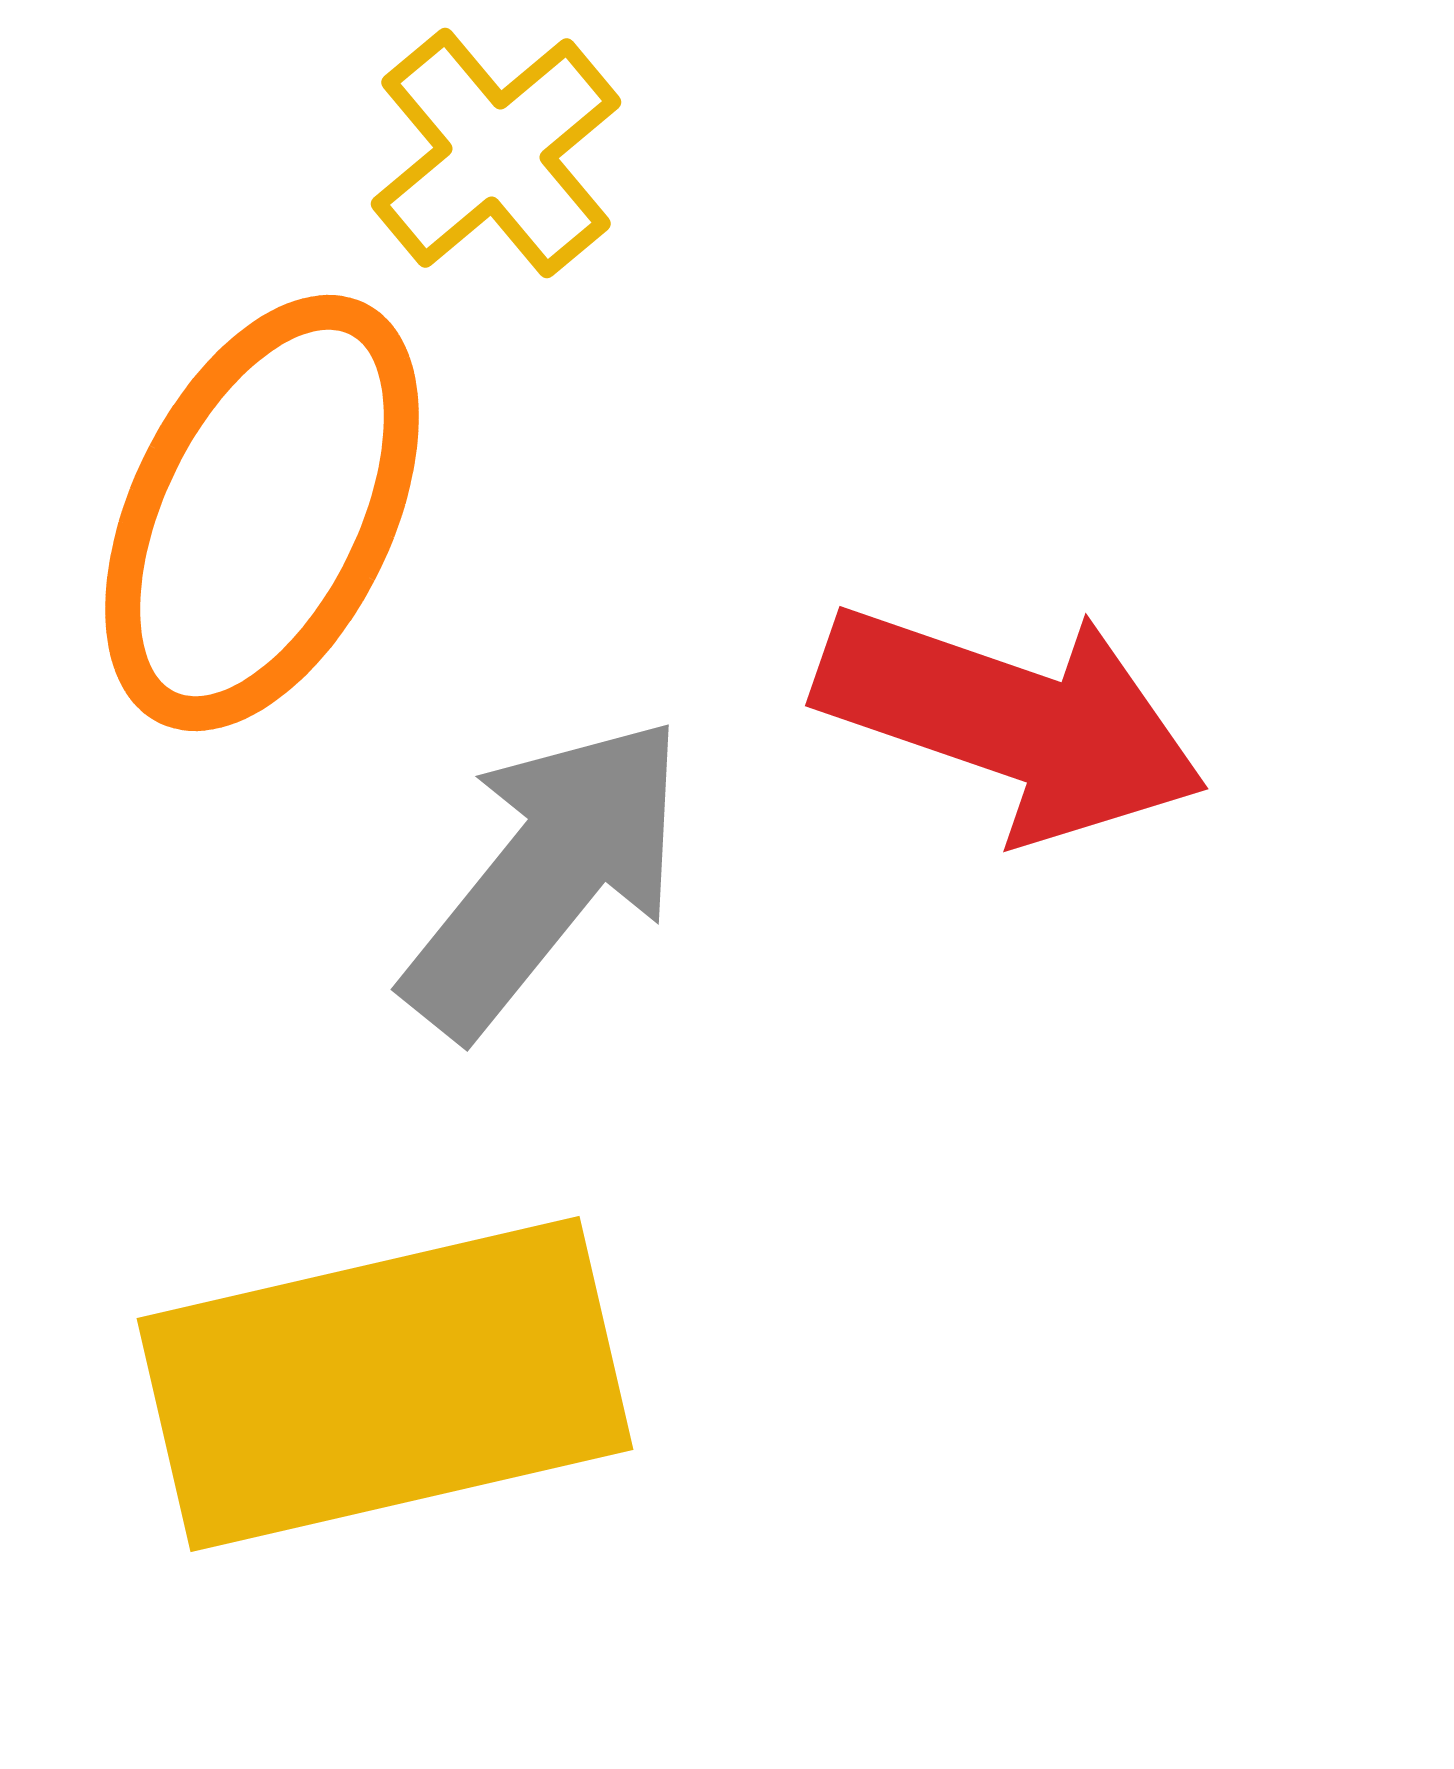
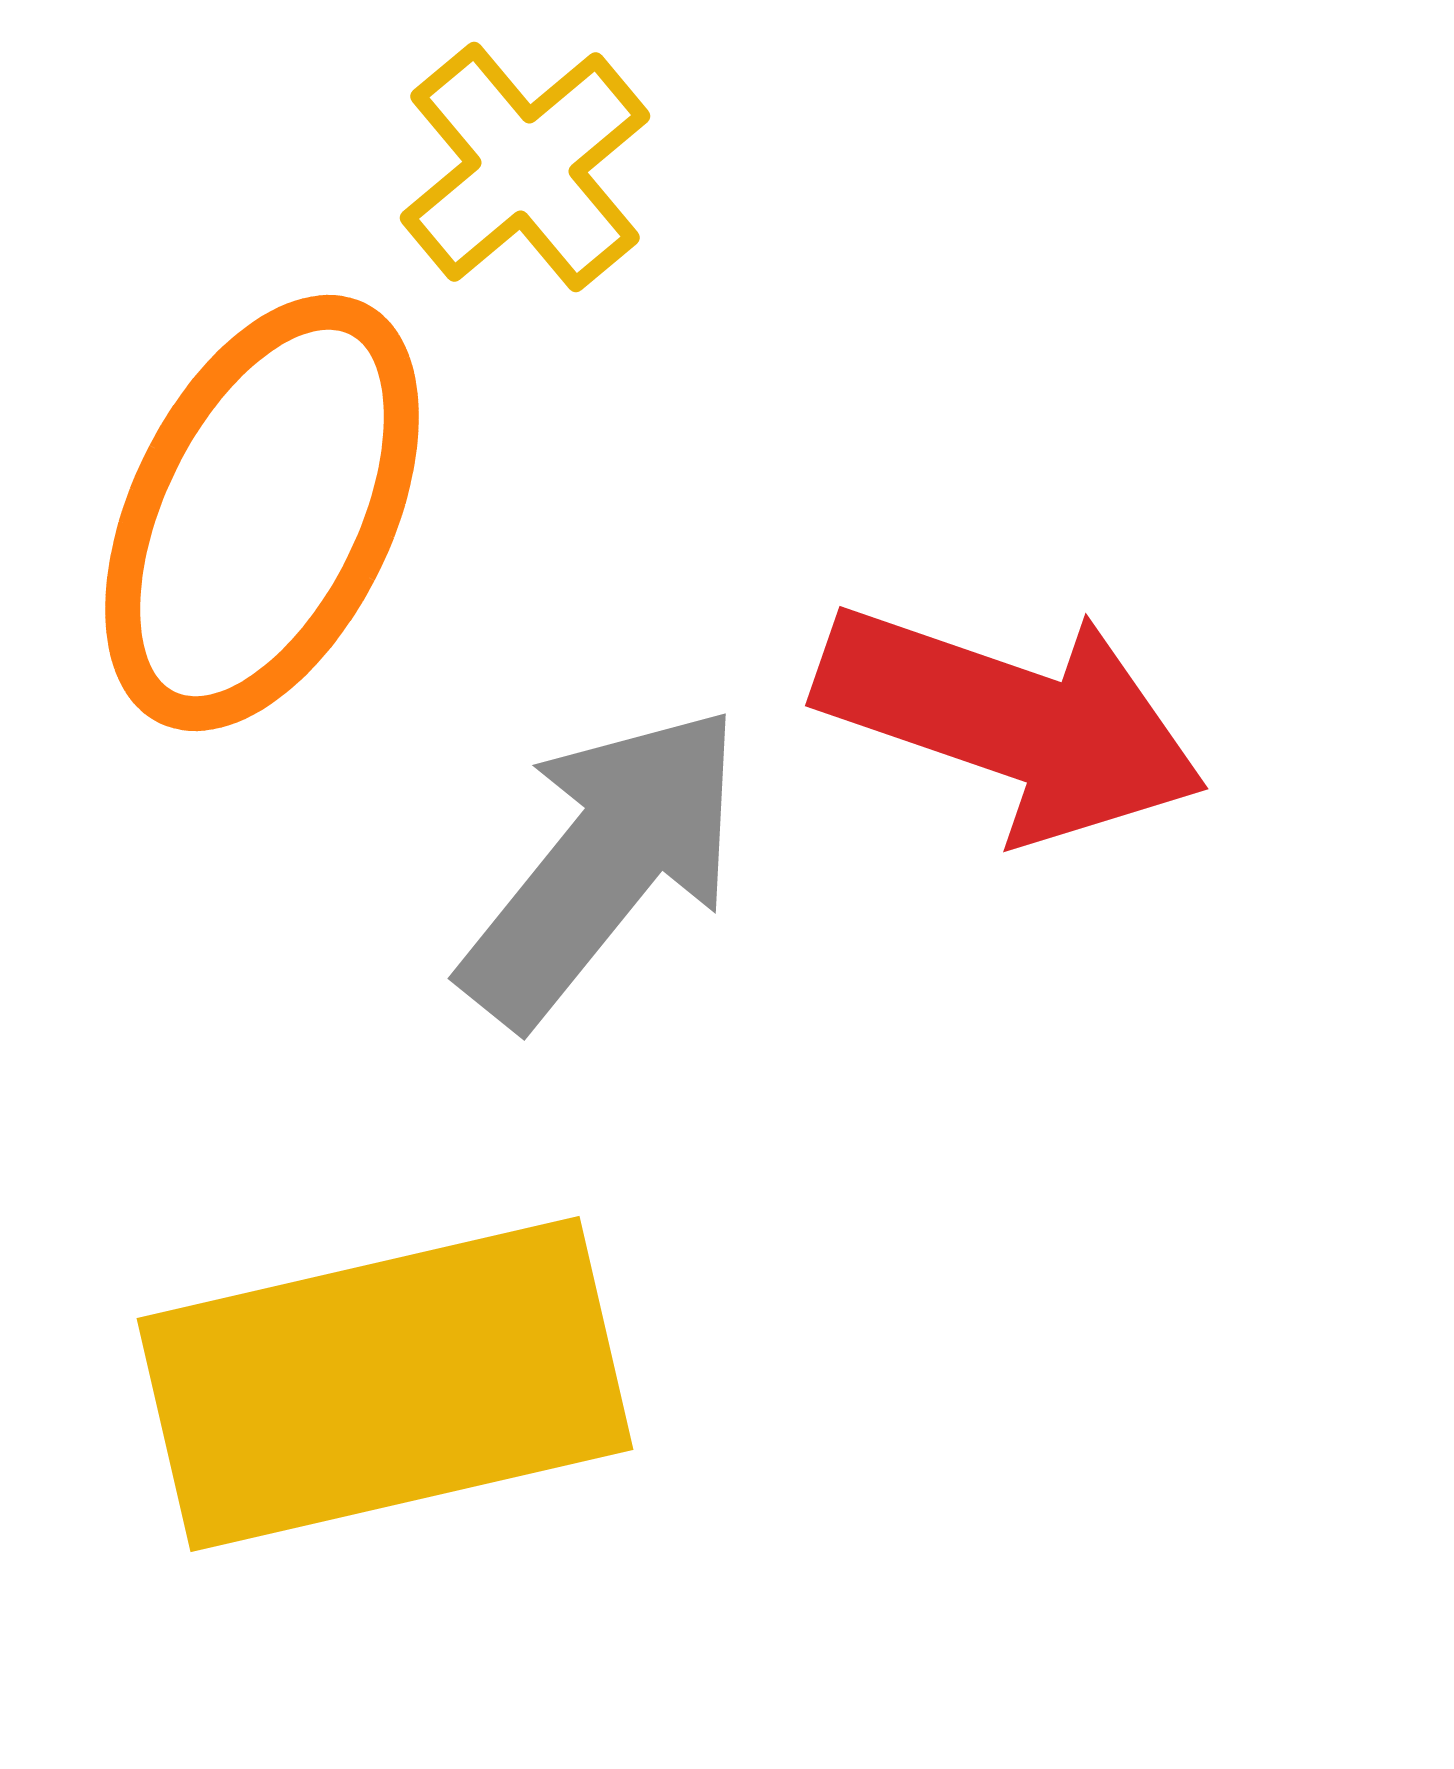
yellow cross: moved 29 px right, 14 px down
gray arrow: moved 57 px right, 11 px up
